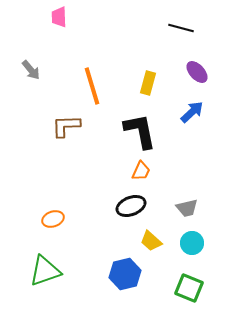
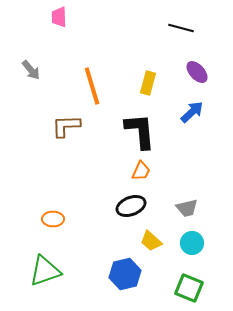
black L-shape: rotated 6 degrees clockwise
orange ellipse: rotated 20 degrees clockwise
